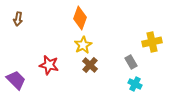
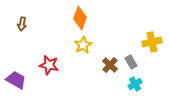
brown arrow: moved 4 px right, 5 px down
brown cross: moved 20 px right
purple trapezoid: rotated 15 degrees counterclockwise
cyan cross: rotated 32 degrees clockwise
